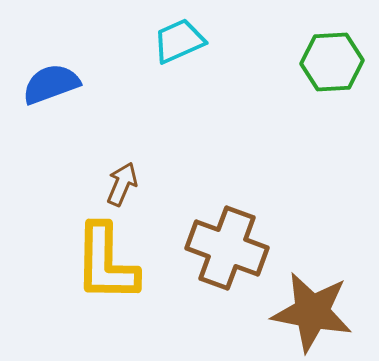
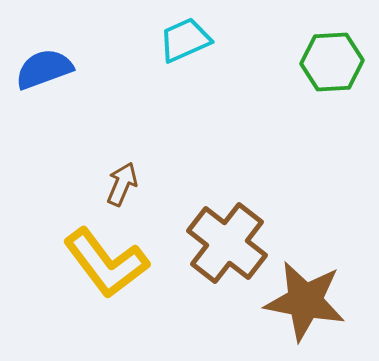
cyan trapezoid: moved 6 px right, 1 px up
blue semicircle: moved 7 px left, 15 px up
brown cross: moved 5 px up; rotated 18 degrees clockwise
yellow L-shape: rotated 38 degrees counterclockwise
brown star: moved 7 px left, 11 px up
